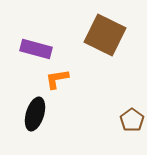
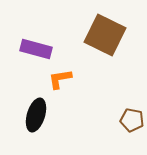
orange L-shape: moved 3 px right
black ellipse: moved 1 px right, 1 px down
brown pentagon: rotated 25 degrees counterclockwise
